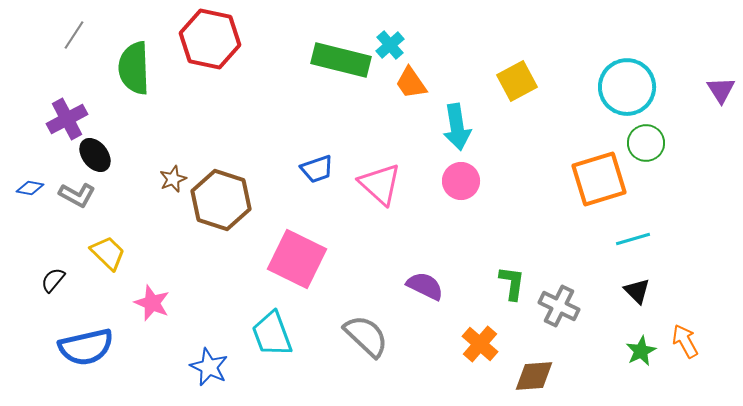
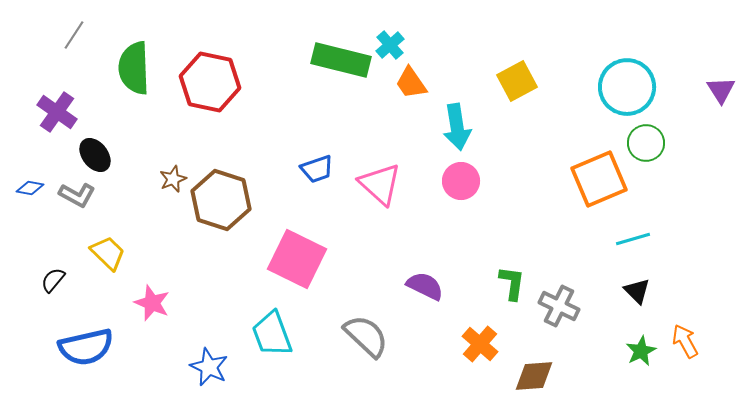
red hexagon: moved 43 px down
purple cross: moved 10 px left, 7 px up; rotated 27 degrees counterclockwise
orange square: rotated 6 degrees counterclockwise
